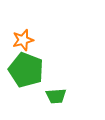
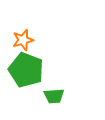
green trapezoid: moved 2 px left
